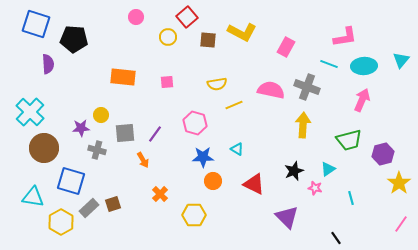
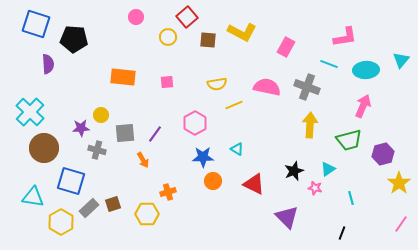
cyan ellipse at (364, 66): moved 2 px right, 4 px down
pink semicircle at (271, 90): moved 4 px left, 3 px up
pink arrow at (362, 100): moved 1 px right, 6 px down
pink hexagon at (195, 123): rotated 15 degrees clockwise
yellow arrow at (303, 125): moved 7 px right
orange cross at (160, 194): moved 8 px right, 2 px up; rotated 28 degrees clockwise
yellow hexagon at (194, 215): moved 47 px left, 1 px up
black line at (336, 238): moved 6 px right, 5 px up; rotated 56 degrees clockwise
